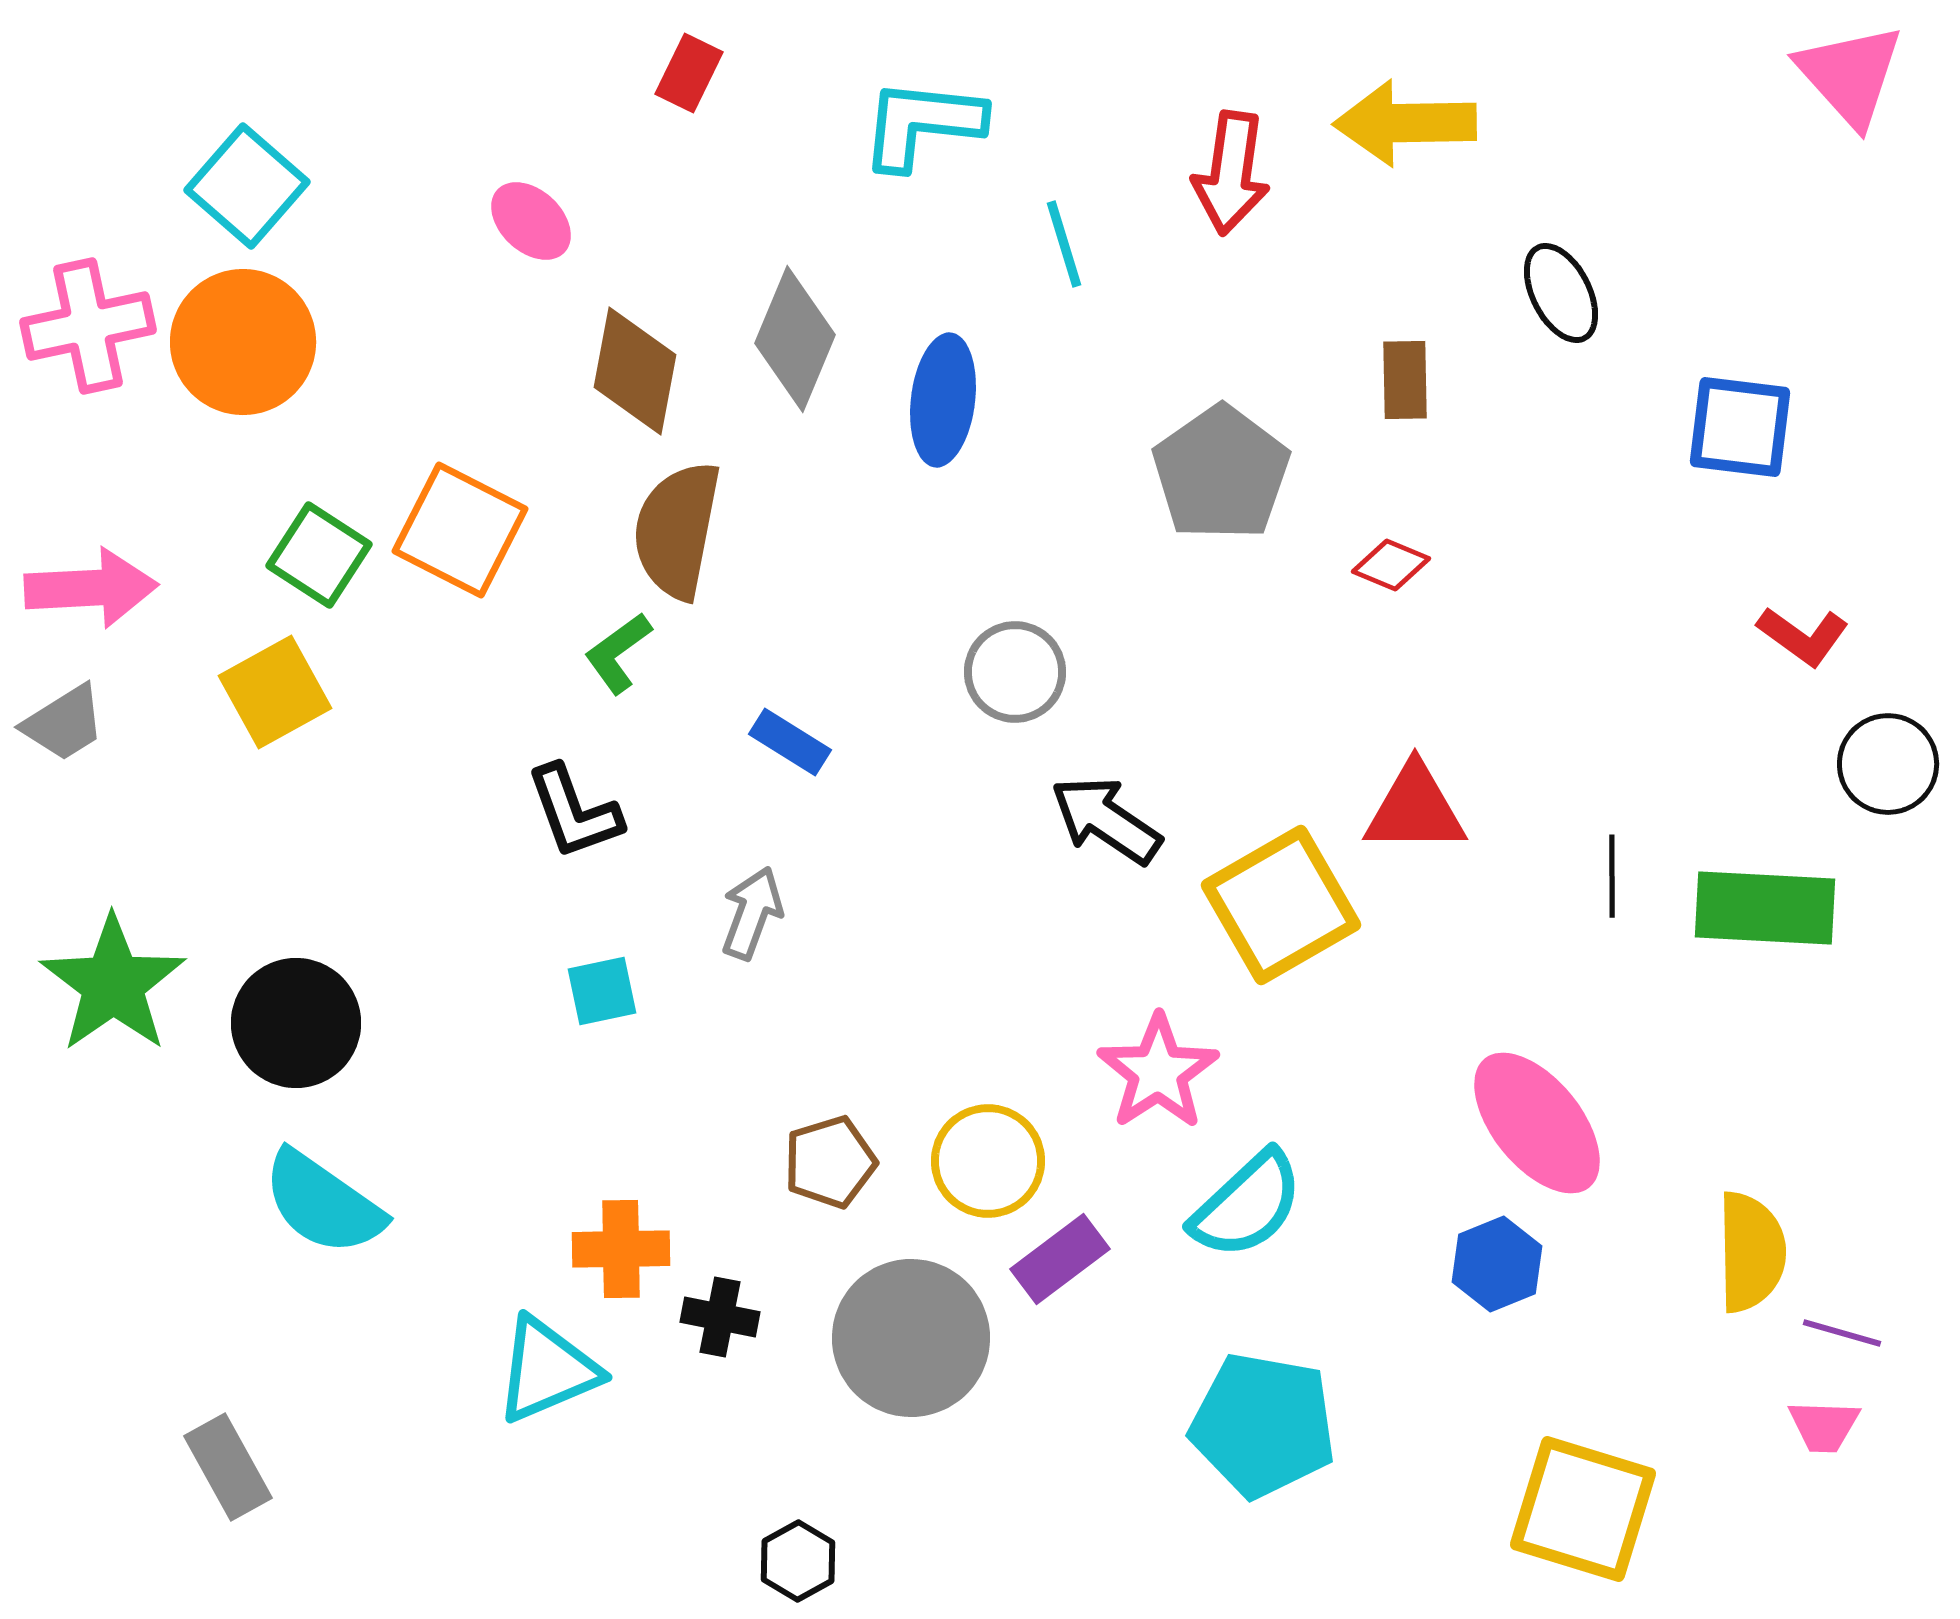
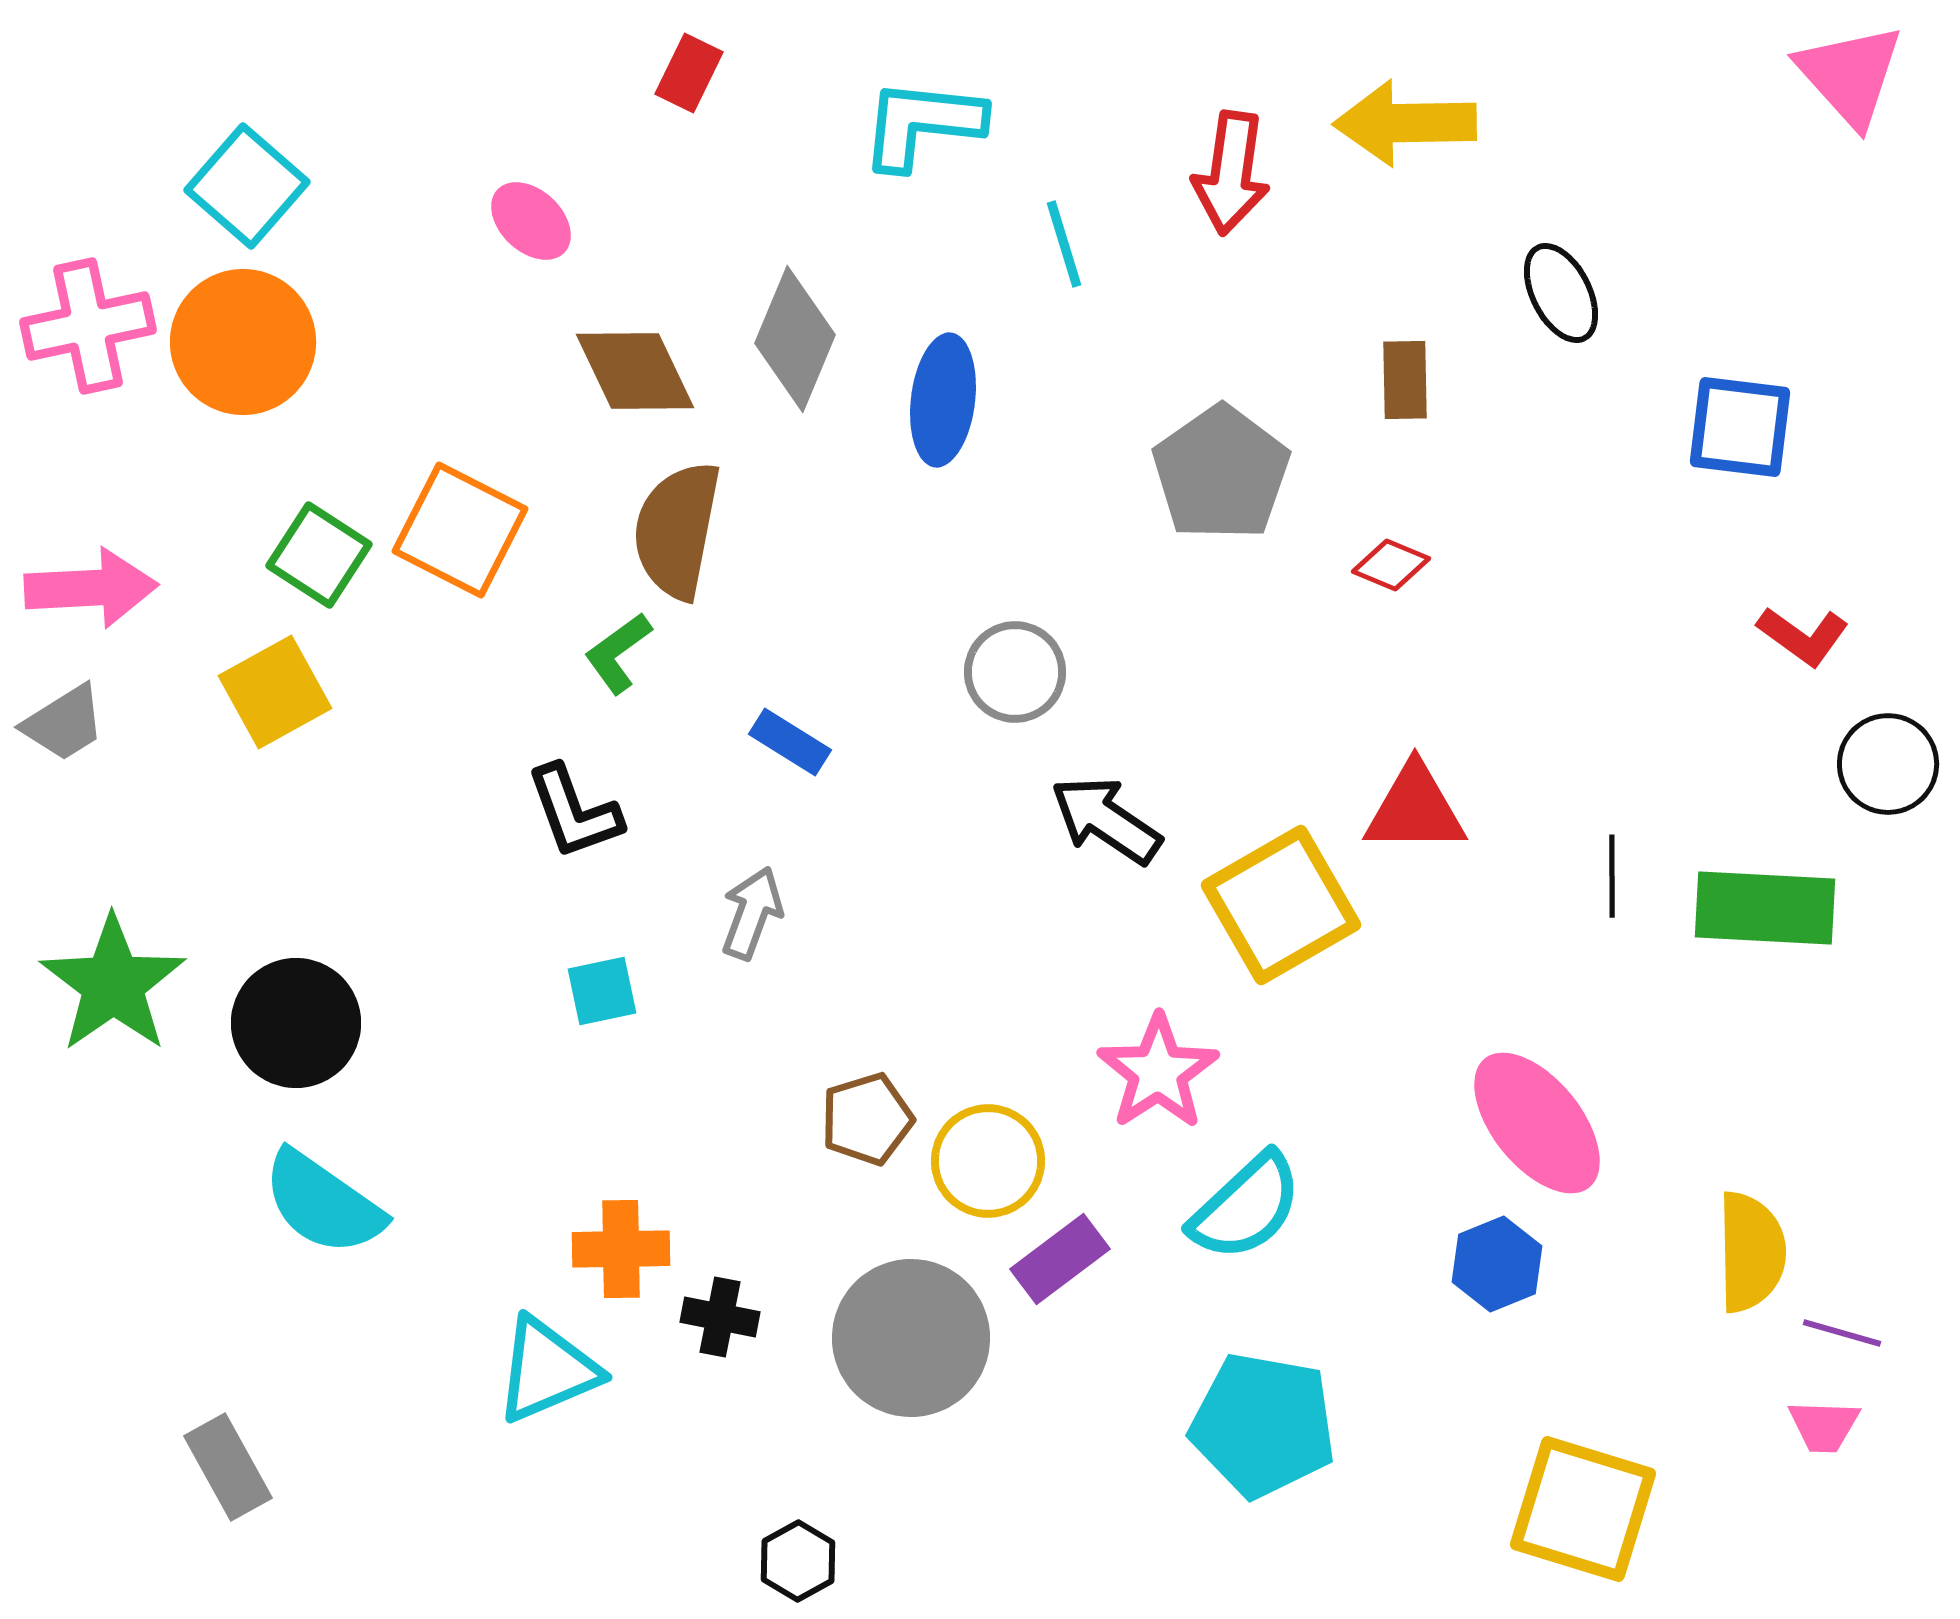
brown diamond at (635, 371): rotated 36 degrees counterclockwise
brown pentagon at (830, 1162): moved 37 px right, 43 px up
cyan semicircle at (1247, 1205): moved 1 px left, 2 px down
